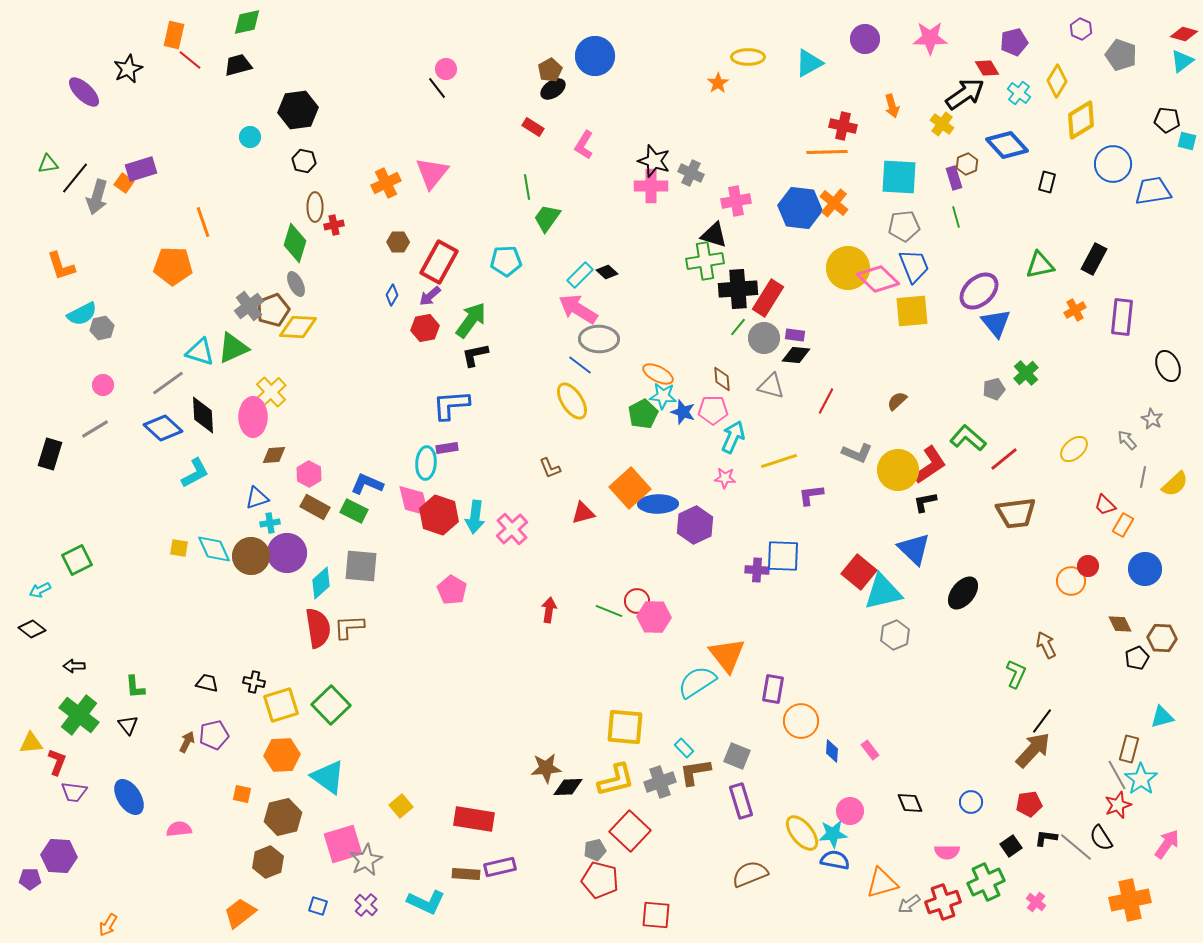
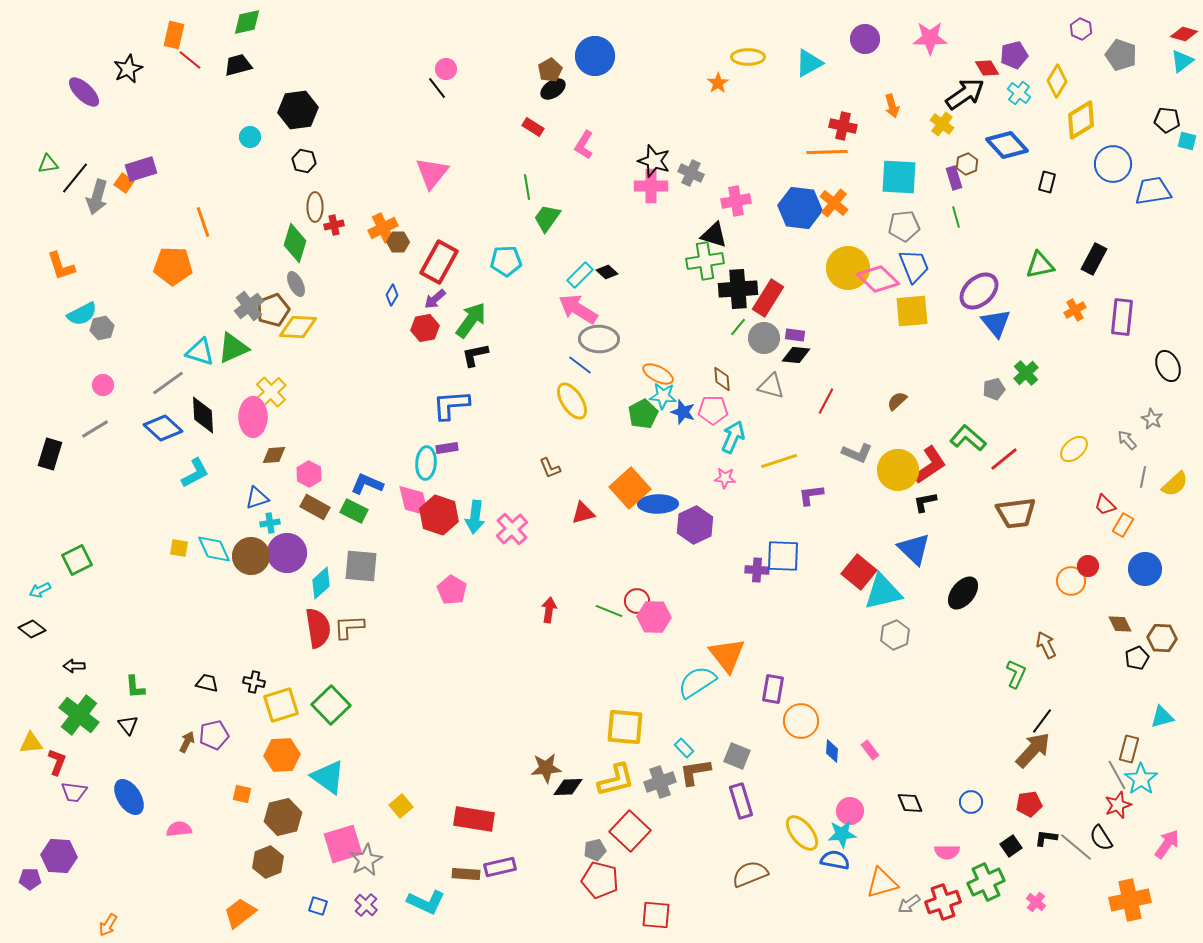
purple pentagon at (1014, 42): moved 13 px down
orange cross at (386, 183): moved 3 px left, 45 px down
purple arrow at (430, 296): moved 5 px right, 3 px down
cyan star at (833, 834): moved 9 px right
